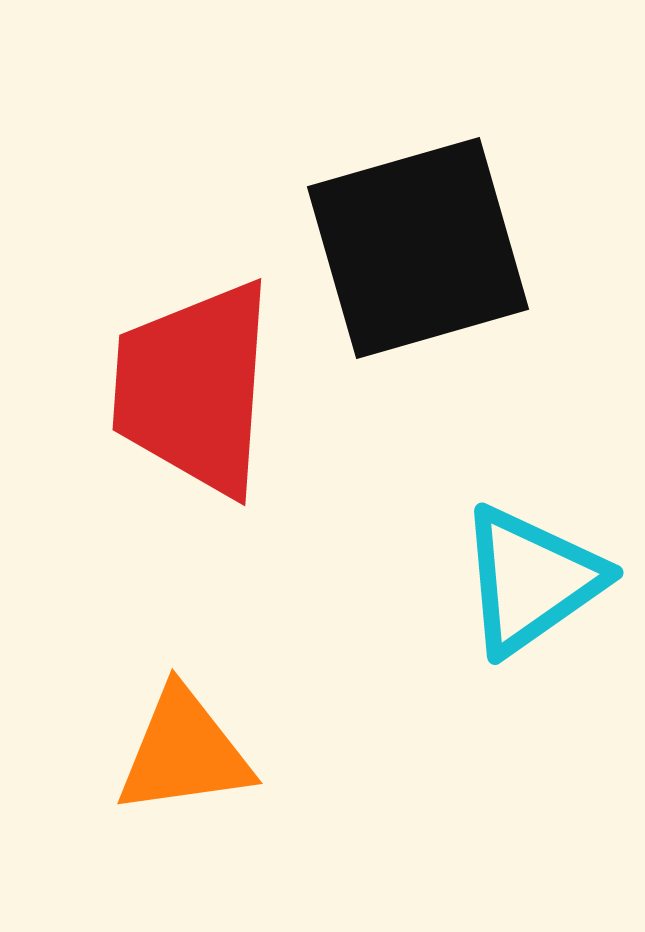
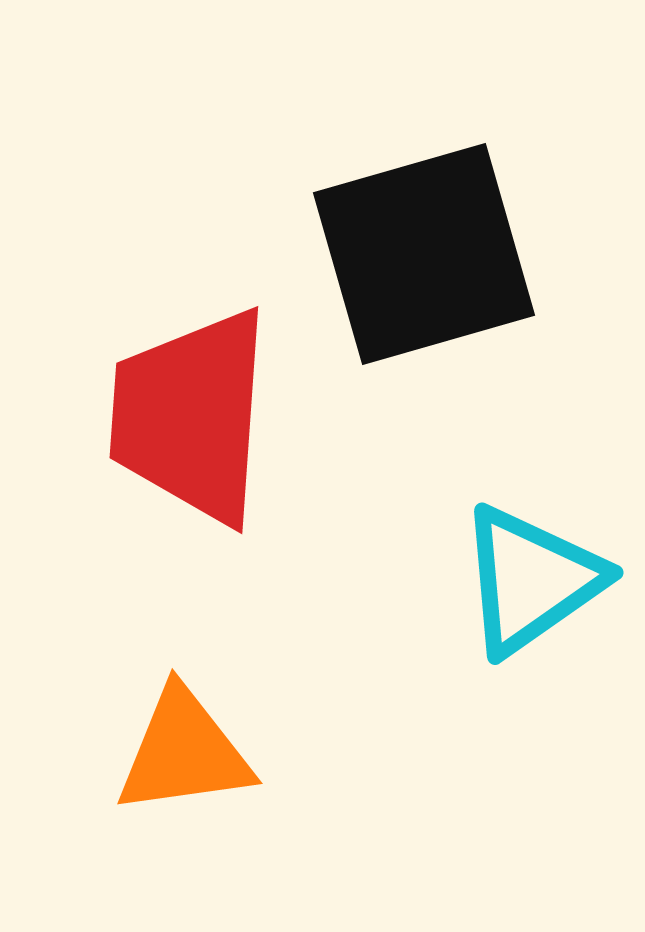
black square: moved 6 px right, 6 px down
red trapezoid: moved 3 px left, 28 px down
